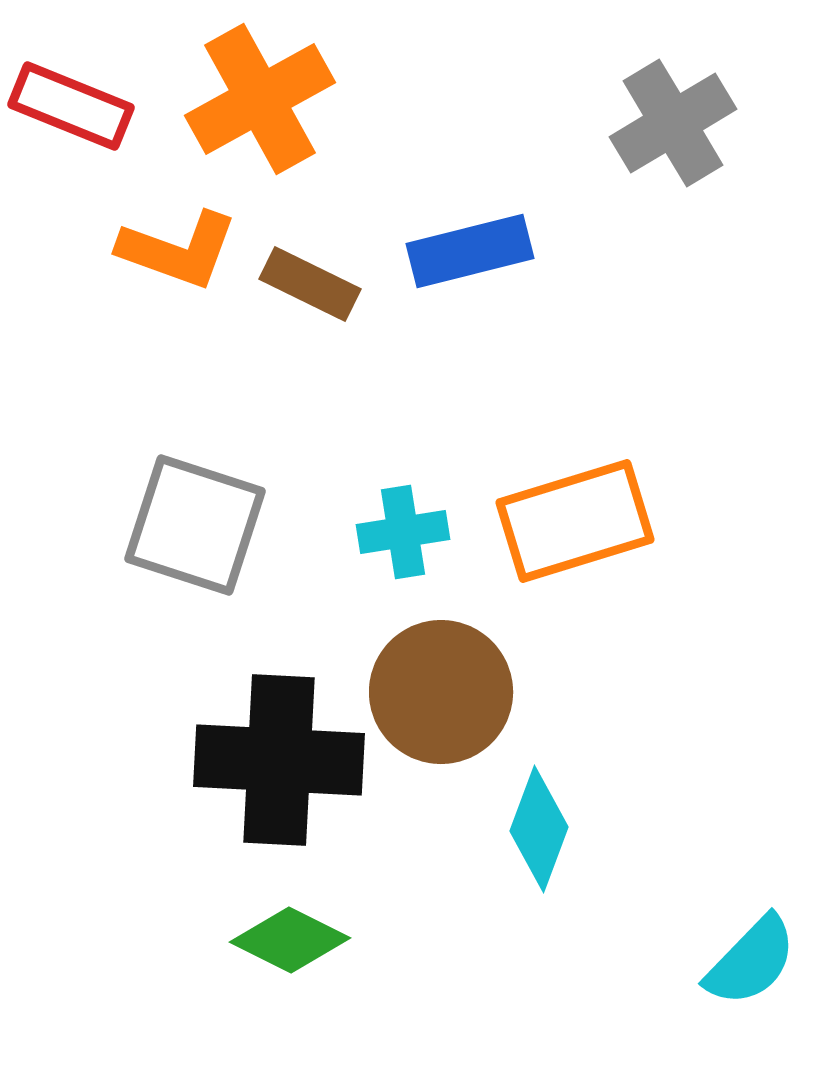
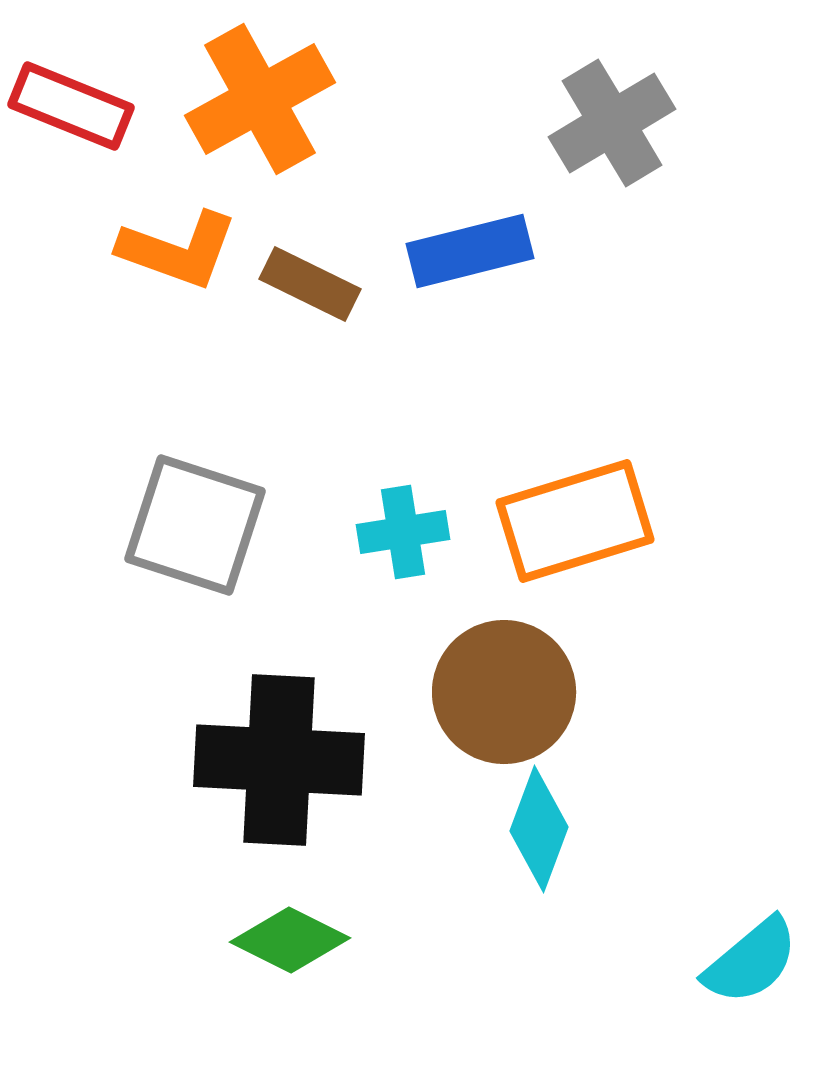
gray cross: moved 61 px left
brown circle: moved 63 px right
cyan semicircle: rotated 6 degrees clockwise
